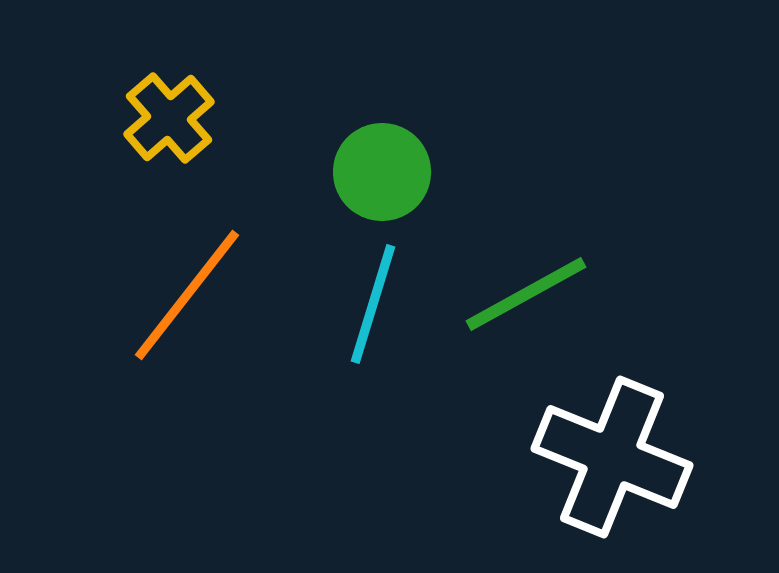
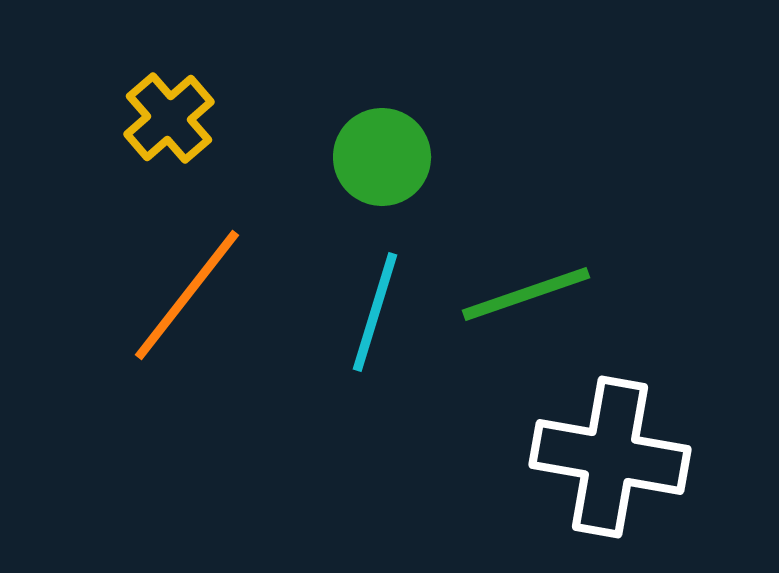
green circle: moved 15 px up
green line: rotated 10 degrees clockwise
cyan line: moved 2 px right, 8 px down
white cross: moved 2 px left; rotated 12 degrees counterclockwise
